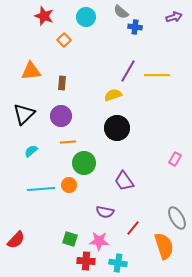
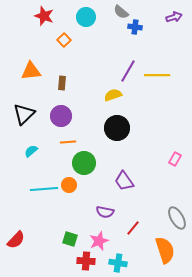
cyan line: moved 3 px right
pink star: rotated 24 degrees counterclockwise
orange semicircle: moved 1 px right, 4 px down
